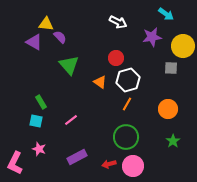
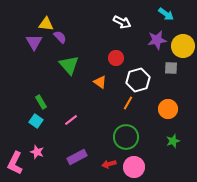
white arrow: moved 4 px right
purple star: moved 5 px right, 3 px down
purple triangle: rotated 30 degrees clockwise
white hexagon: moved 10 px right
orange line: moved 1 px right, 1 px up
cyan square: rotated 24 degrees clockwise
green star: rotated 16 degrees clockwise
pink star: moved 2 px left, 3 px down
pink circle: moved 1 px right, 1 px down
